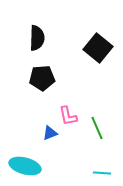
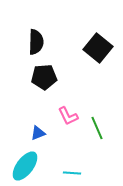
black semicircle: moved 1 px left, 4 px down
black pentagon: moved 2 px right, 1 px up
pink L-shape: rotated 15 degrees counterclockwise
blue triangle: moved 12 px left
cyan ellipse: rotated 68 degrees counterclockwise
cyan line: moved 30 px left
